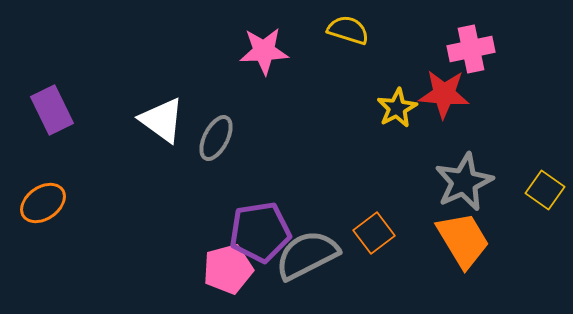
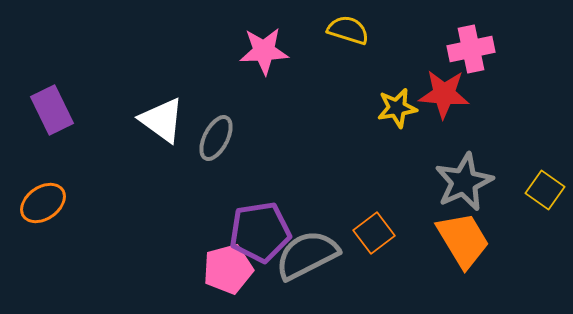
yellow star: rotated 18 degrees clockwise
